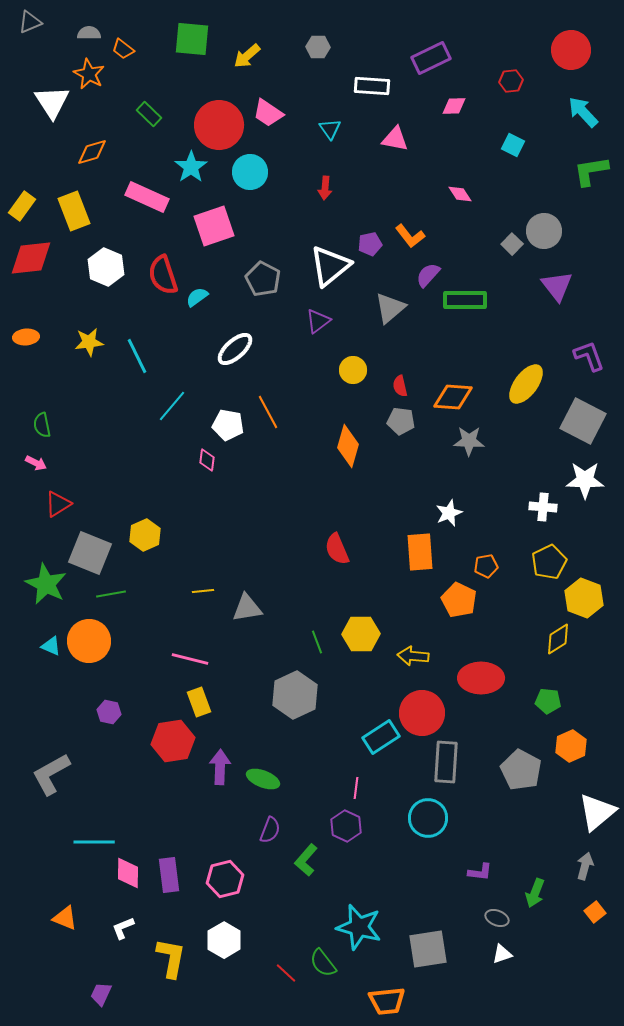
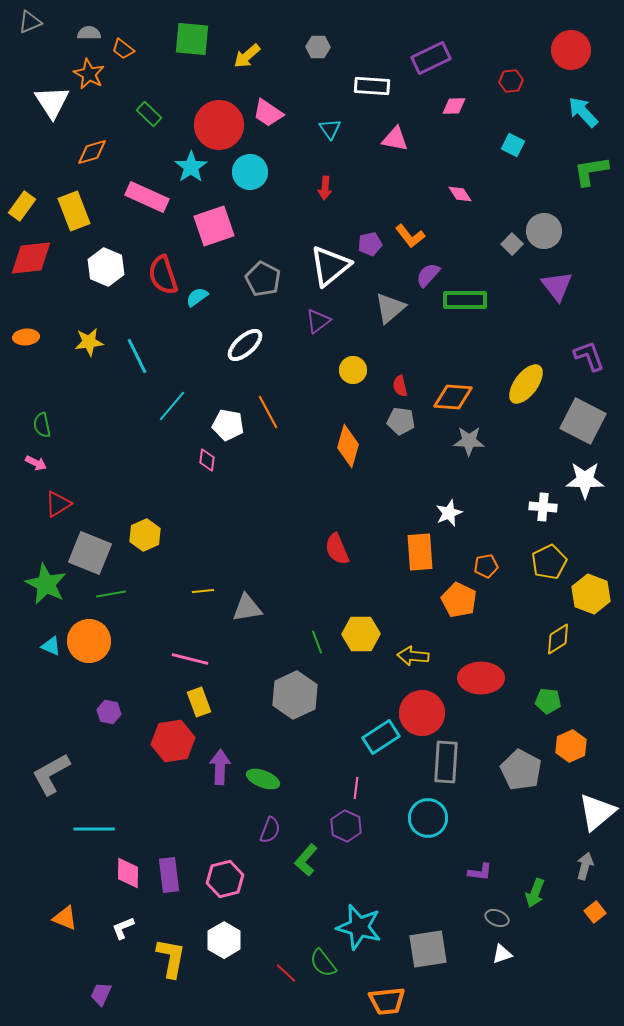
white ellipse at (235, 349): moved 10 px right, 4 px up
yellow hexagon at (584, 598): moved 7 px right, 4 px up
cyan line at (94, 842): moved 13 px up
